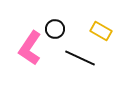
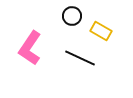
black circle: moved 17 px right, 13 px up
